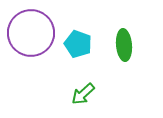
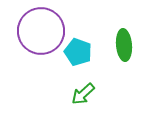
purple circle: moved 10 px right, 2 px up
cyan pentagon: moved 8 px down
